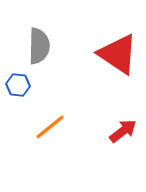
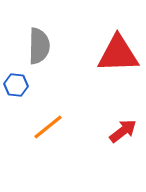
red triangle: rotated 36 degrees counterclockwise
blue hexagon: moved 2 px left
orange line: moved 2 px left
